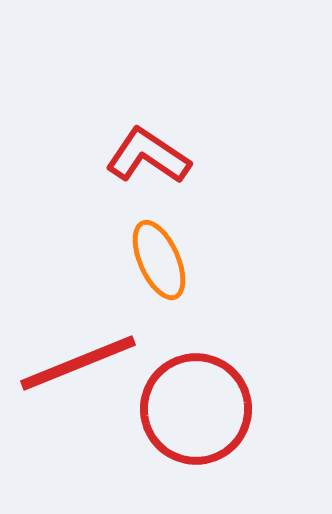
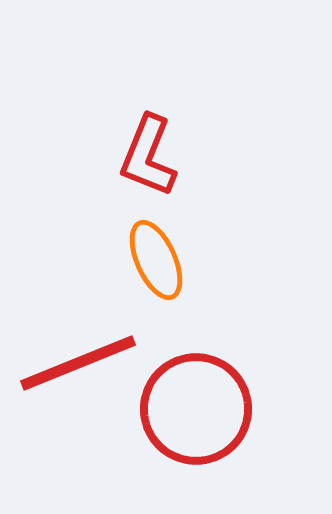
red L-shape: rotated 102 degrees counterclockwise
orange ellipse: moved 3 px left
